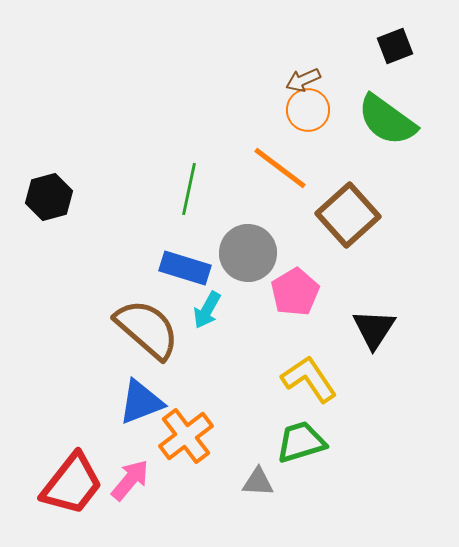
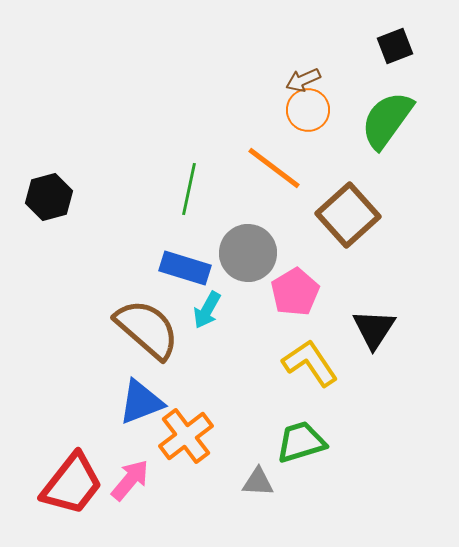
green semicircle: rotated 90 degrees clockwise
orange line: moved 6 px left
yellow L-shape: moved 1 px right, 16 px up
